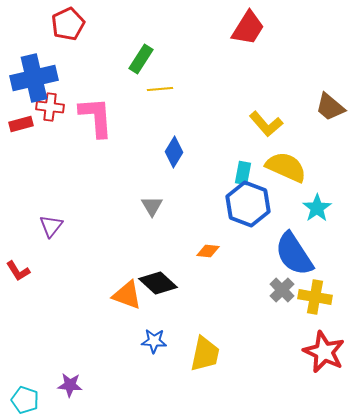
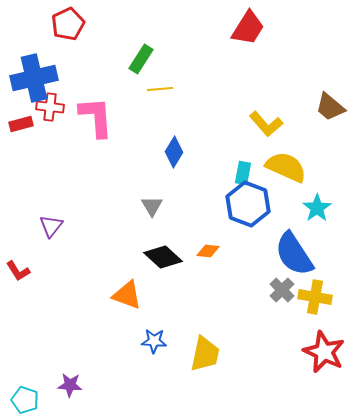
black diamond: moved 5 px right, 26 px up
